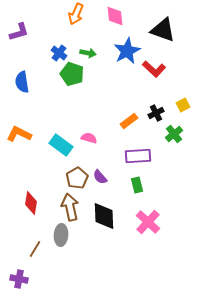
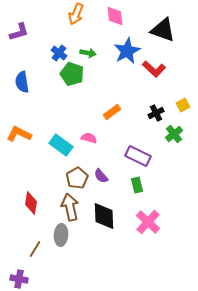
orange rectangle: moved 17 px left, 9 px up
purple rectangle: rotated 30 degrees clockwise
purple semicircle: moved 1 px right, 1 px up
